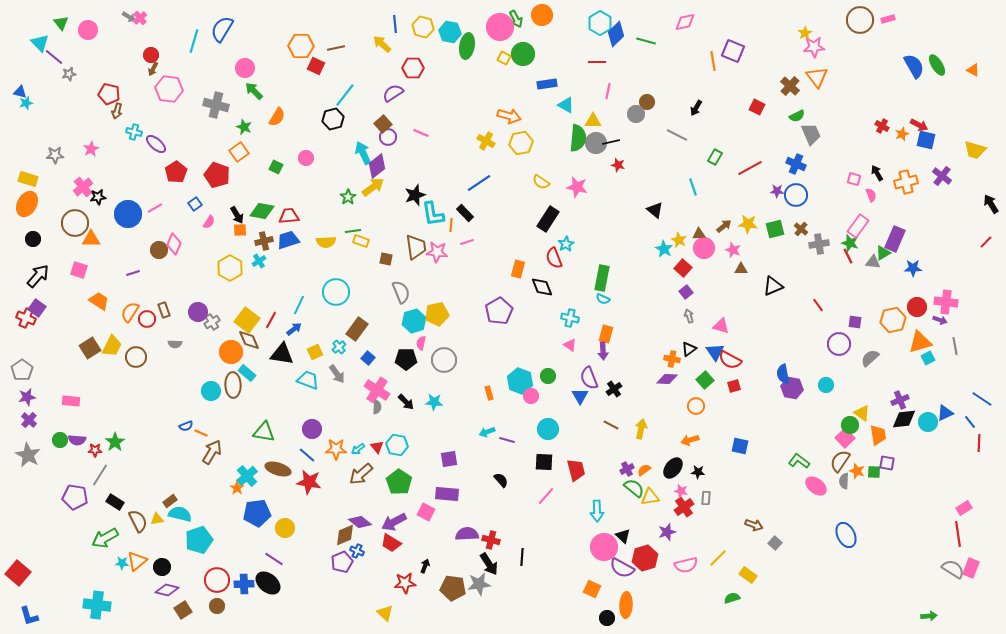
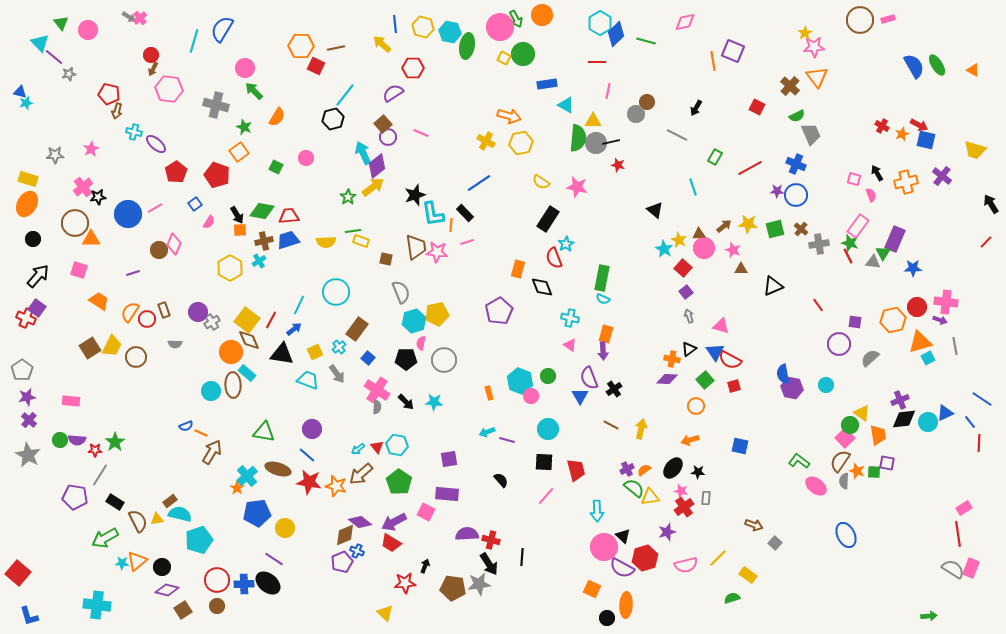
green triangle at (883, 253): rotated 28 degrees counterclockwise
orange star at (336, 449): moved 37 px down; rotated 15 degrees clockwise
